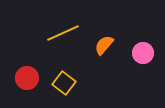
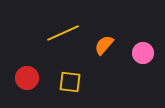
yellow square: moved 6 px right, 1 px up; rotated 30 degrees counterclockwise
